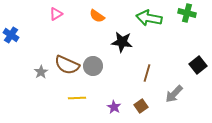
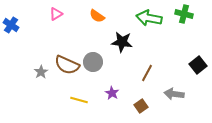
green cross: moved 3 px left, 1 px down
blue cross: moved 10 px up
gray circle: moved 4 px up
brown line: rotated 12 degrees clockwise
gray arrow: rotated 54 degrees clockwise
yellow line: moved 2 px right, 2 px down; rotated 18 degrees clockwise
purple star: moved 2 px left, 14 px up
